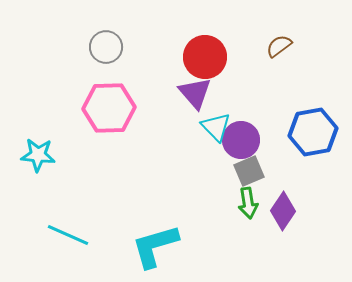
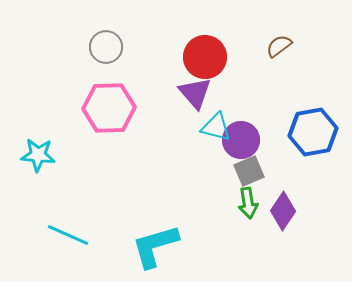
cyan triangle: rotated 32 degrees counterclockwise
